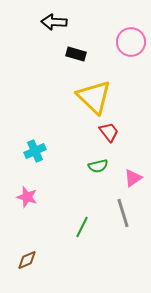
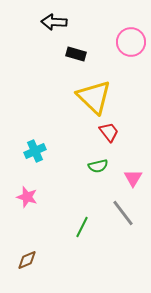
pink triangle: rotated 24 degrees counterclockwise
gray line: rotated 20 degrees counterclockwise
